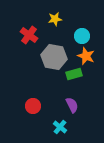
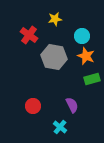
green rectangle: moved 18 px right, 5 px down
